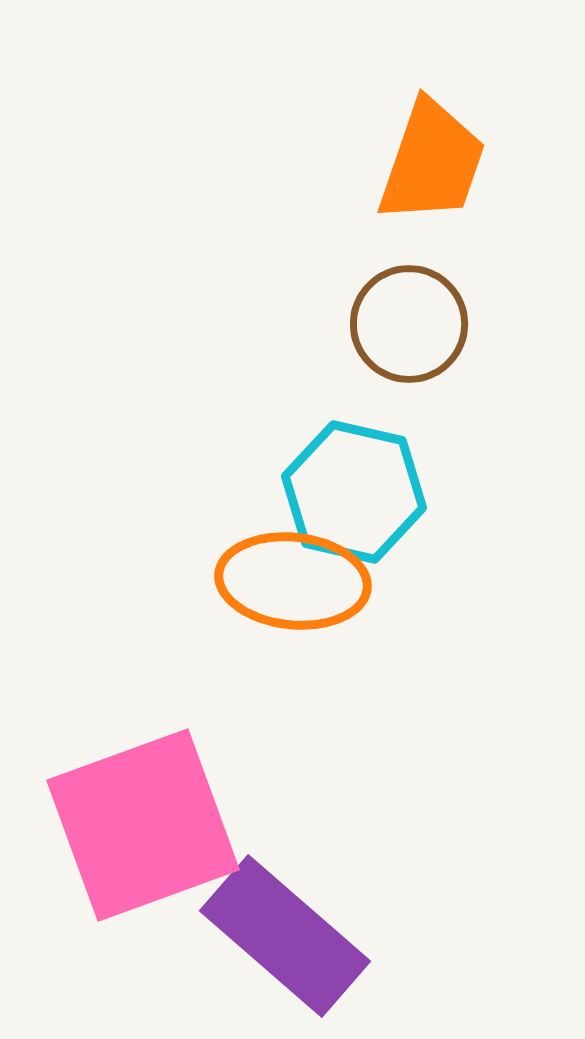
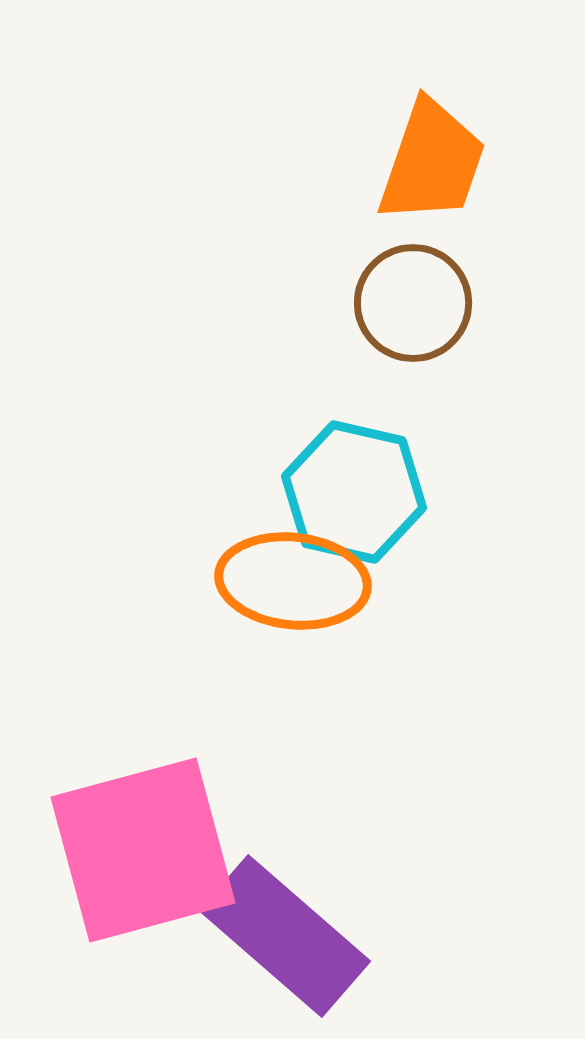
brown circle: moved 4 px right, 21 px up
pink square: moved 25 px down; rotated 5 degrees clockwise
